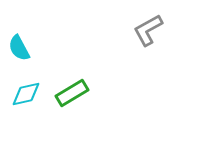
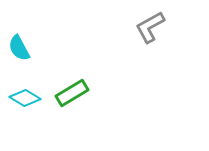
gray L-shape: moved 2 px right, 3 px up
cyan diamond: moved 1 px left, 4 px down; rotated 44 degrees clockwise
